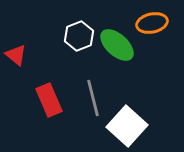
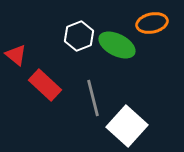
green ellipse: rotated 15 degrees counterclockwise
red rectangle: moved 4 px left, 15 px up; rotated 24 degrees counterclockwise
